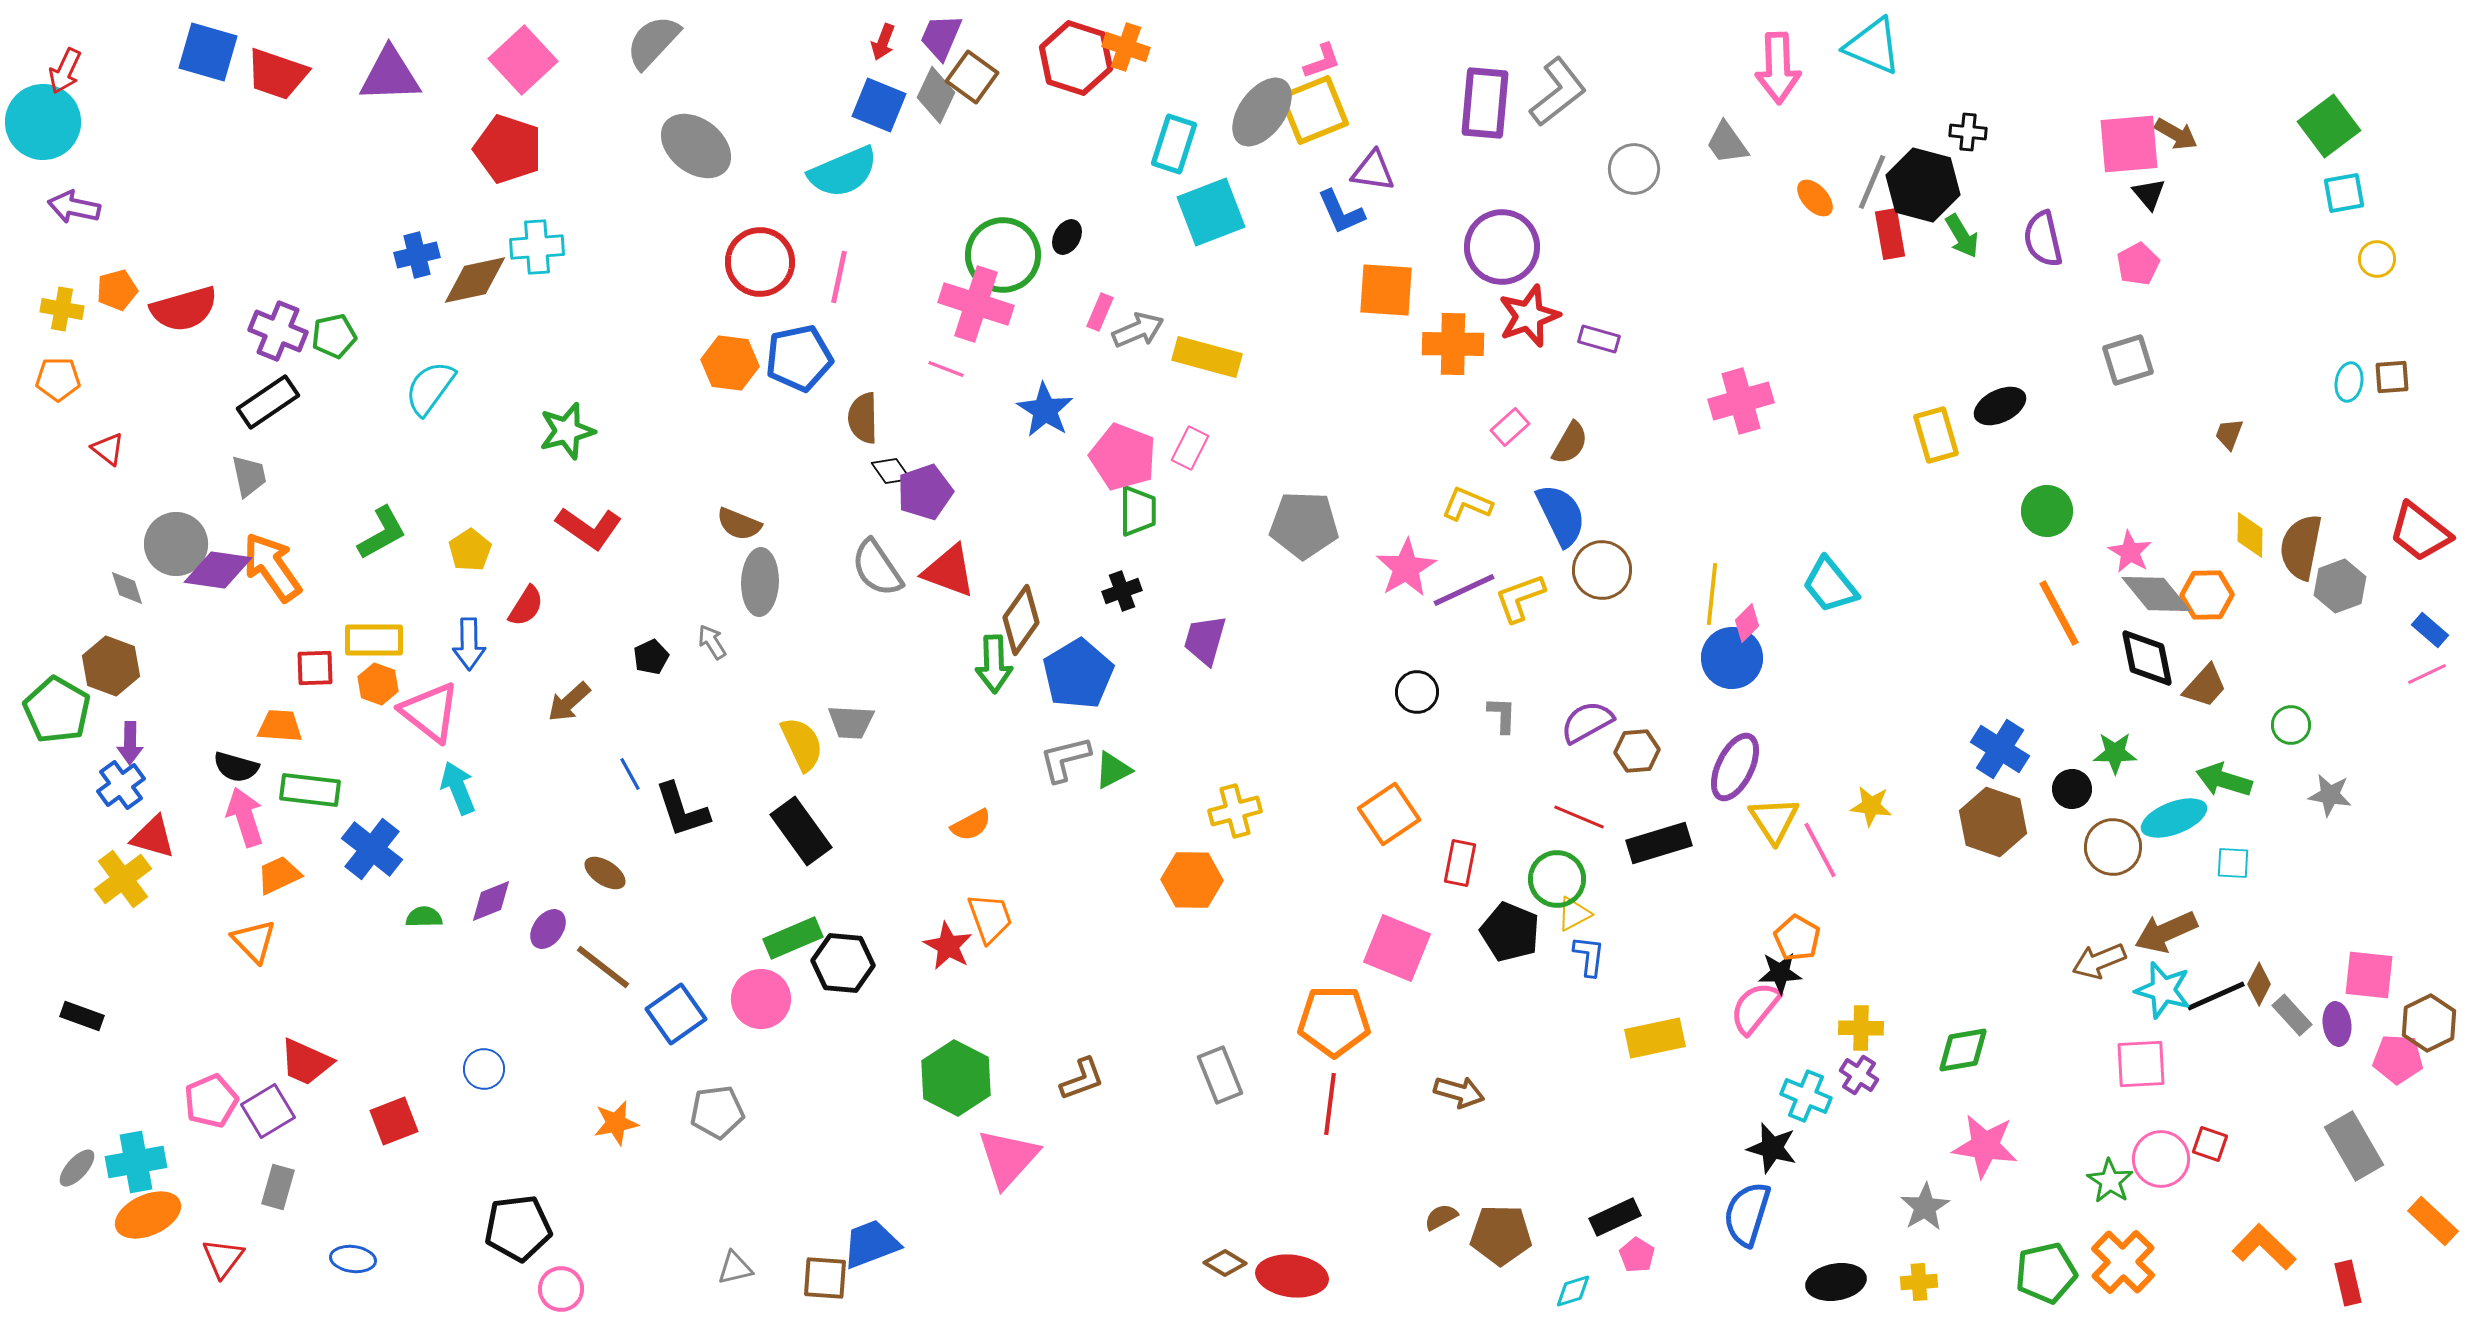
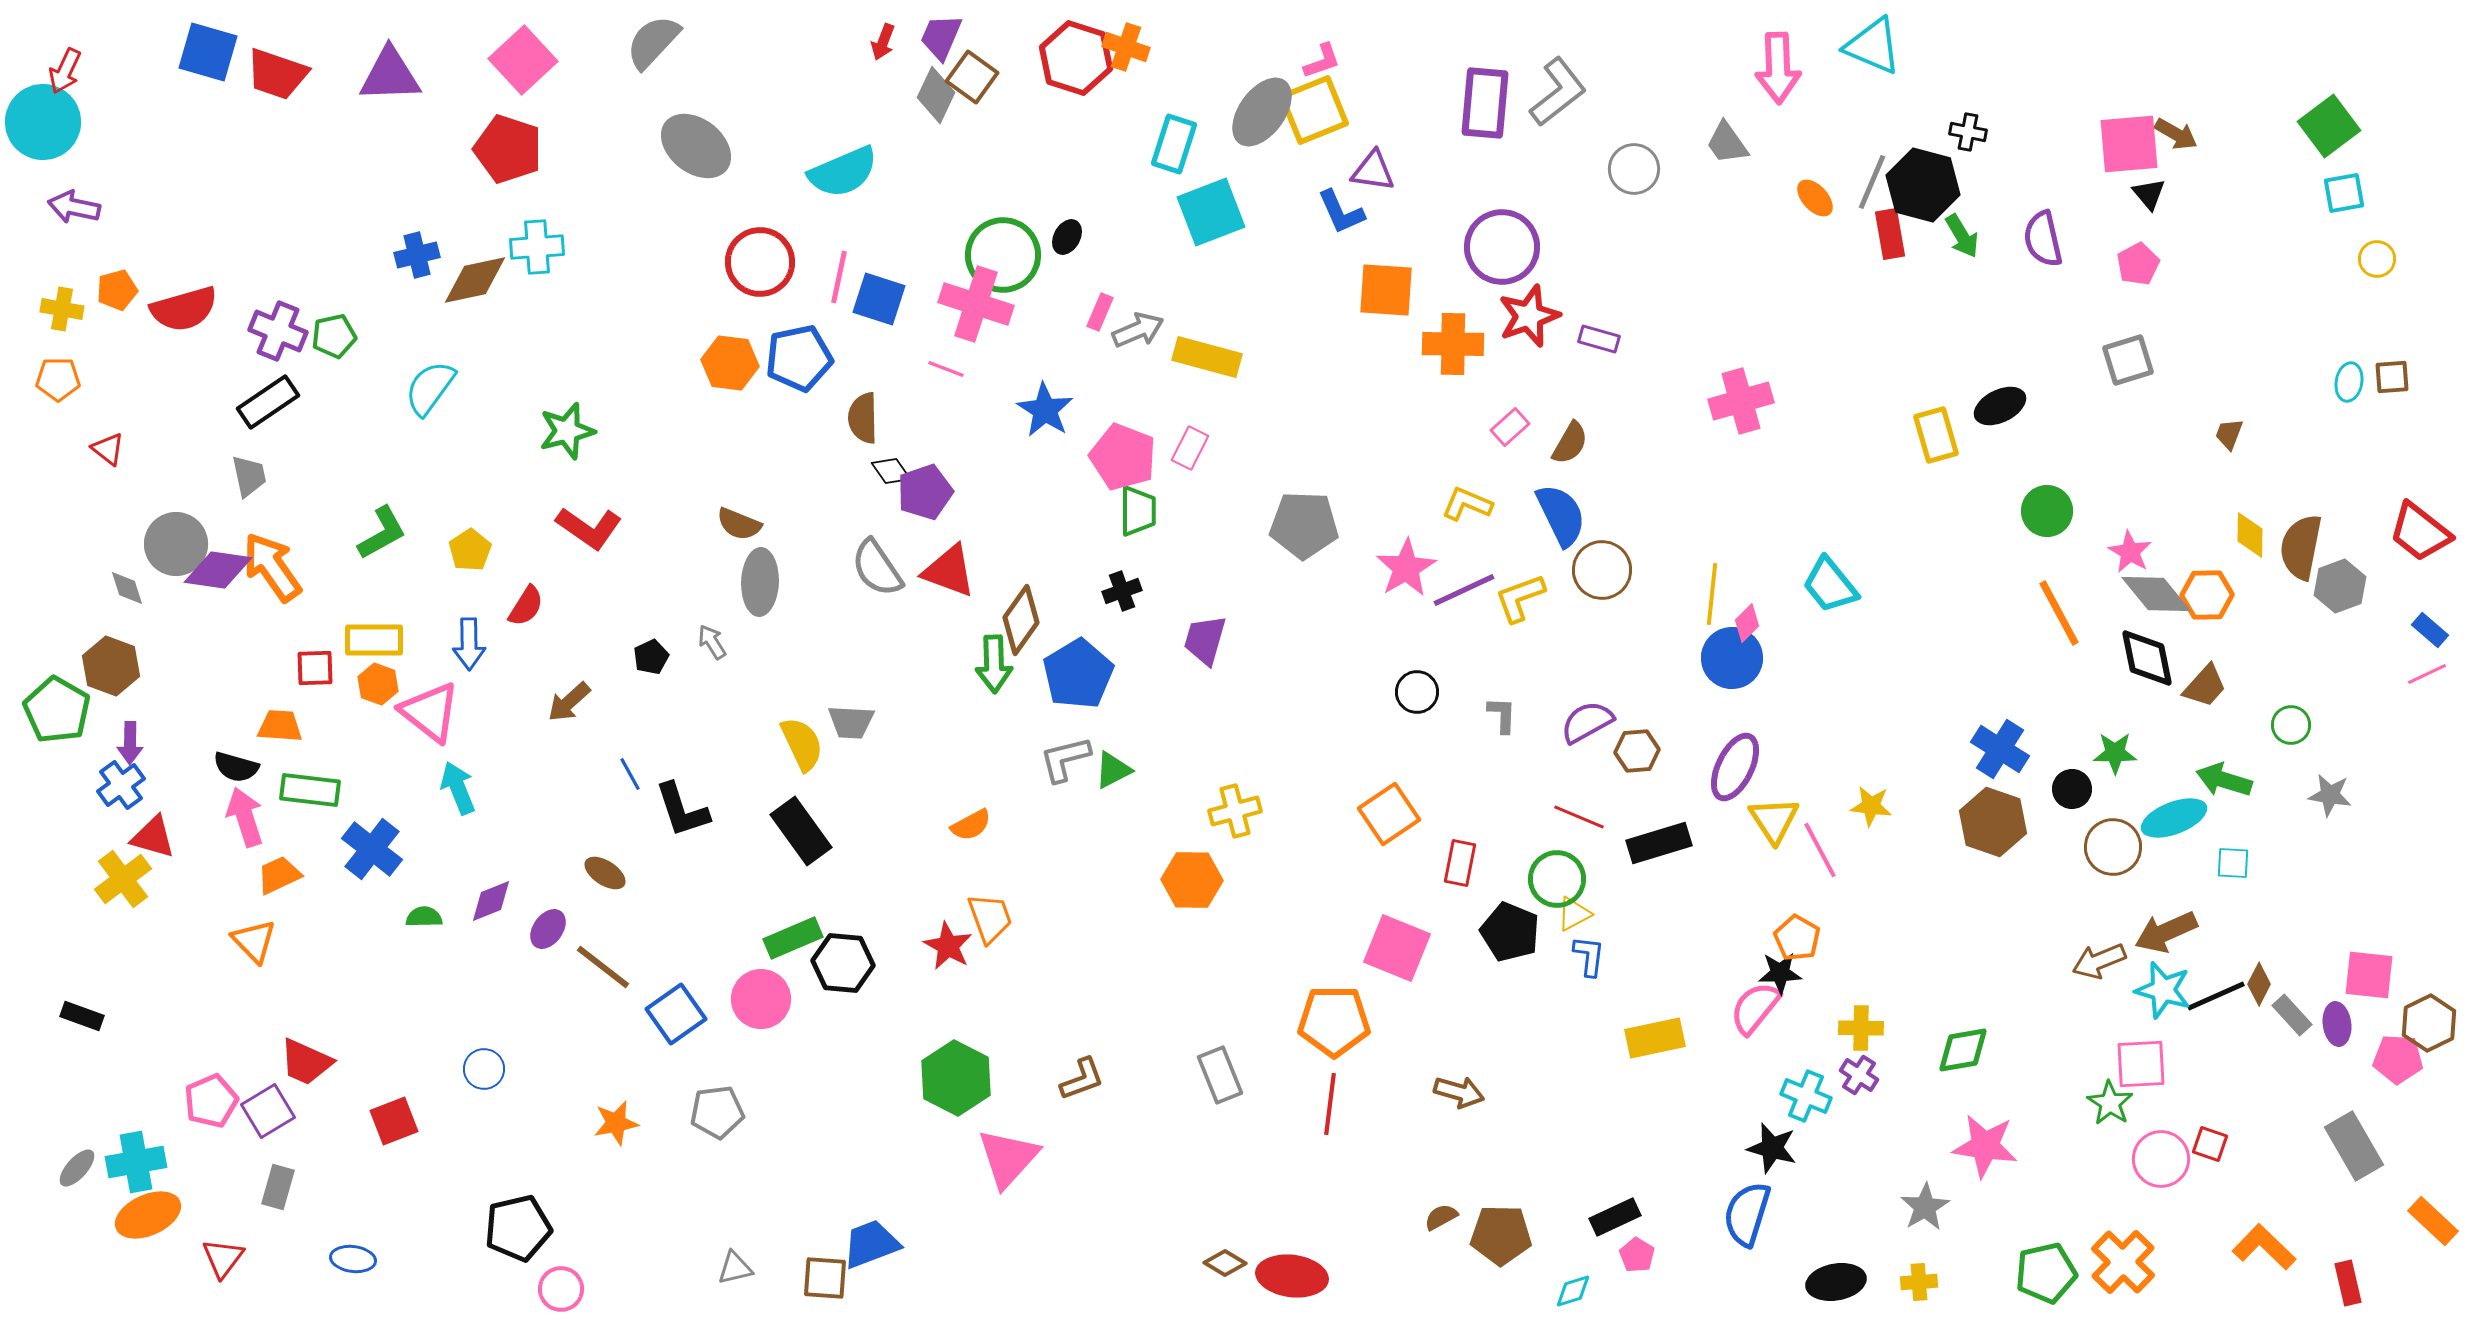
blue square at (879, 105): moved 194 px down; rotated 4 degrees counterclockwise
black cross at (1968, 132): rotated 6 degrees clockwise
green star at (2110, 1181): moved 78 px up
black pentagon at (518, 1228): rotated 6 degrees counterclockwise
